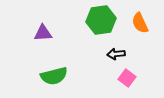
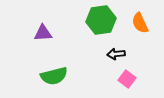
pink square: moved 1 px down
